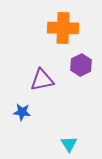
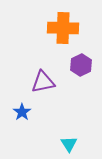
purple triangle: moved 1 px right, 2 px down
blue star: rotated 30 degrees clockwise
